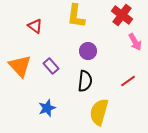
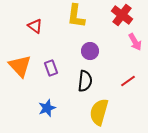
purple circle: moved 2 px right
purple rectangle: moved 2 px down; rotated 21 degrees clockwise
